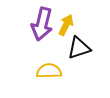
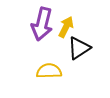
yellow arrow: moved 2 px down
black triangle: rotated 15 degrees counterclockwise
